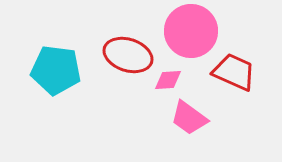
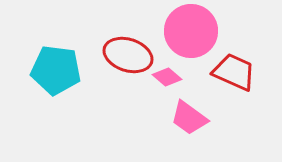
pink diamond: moved 1 px left, 3 px up; rotated 44 degrees clockwise
